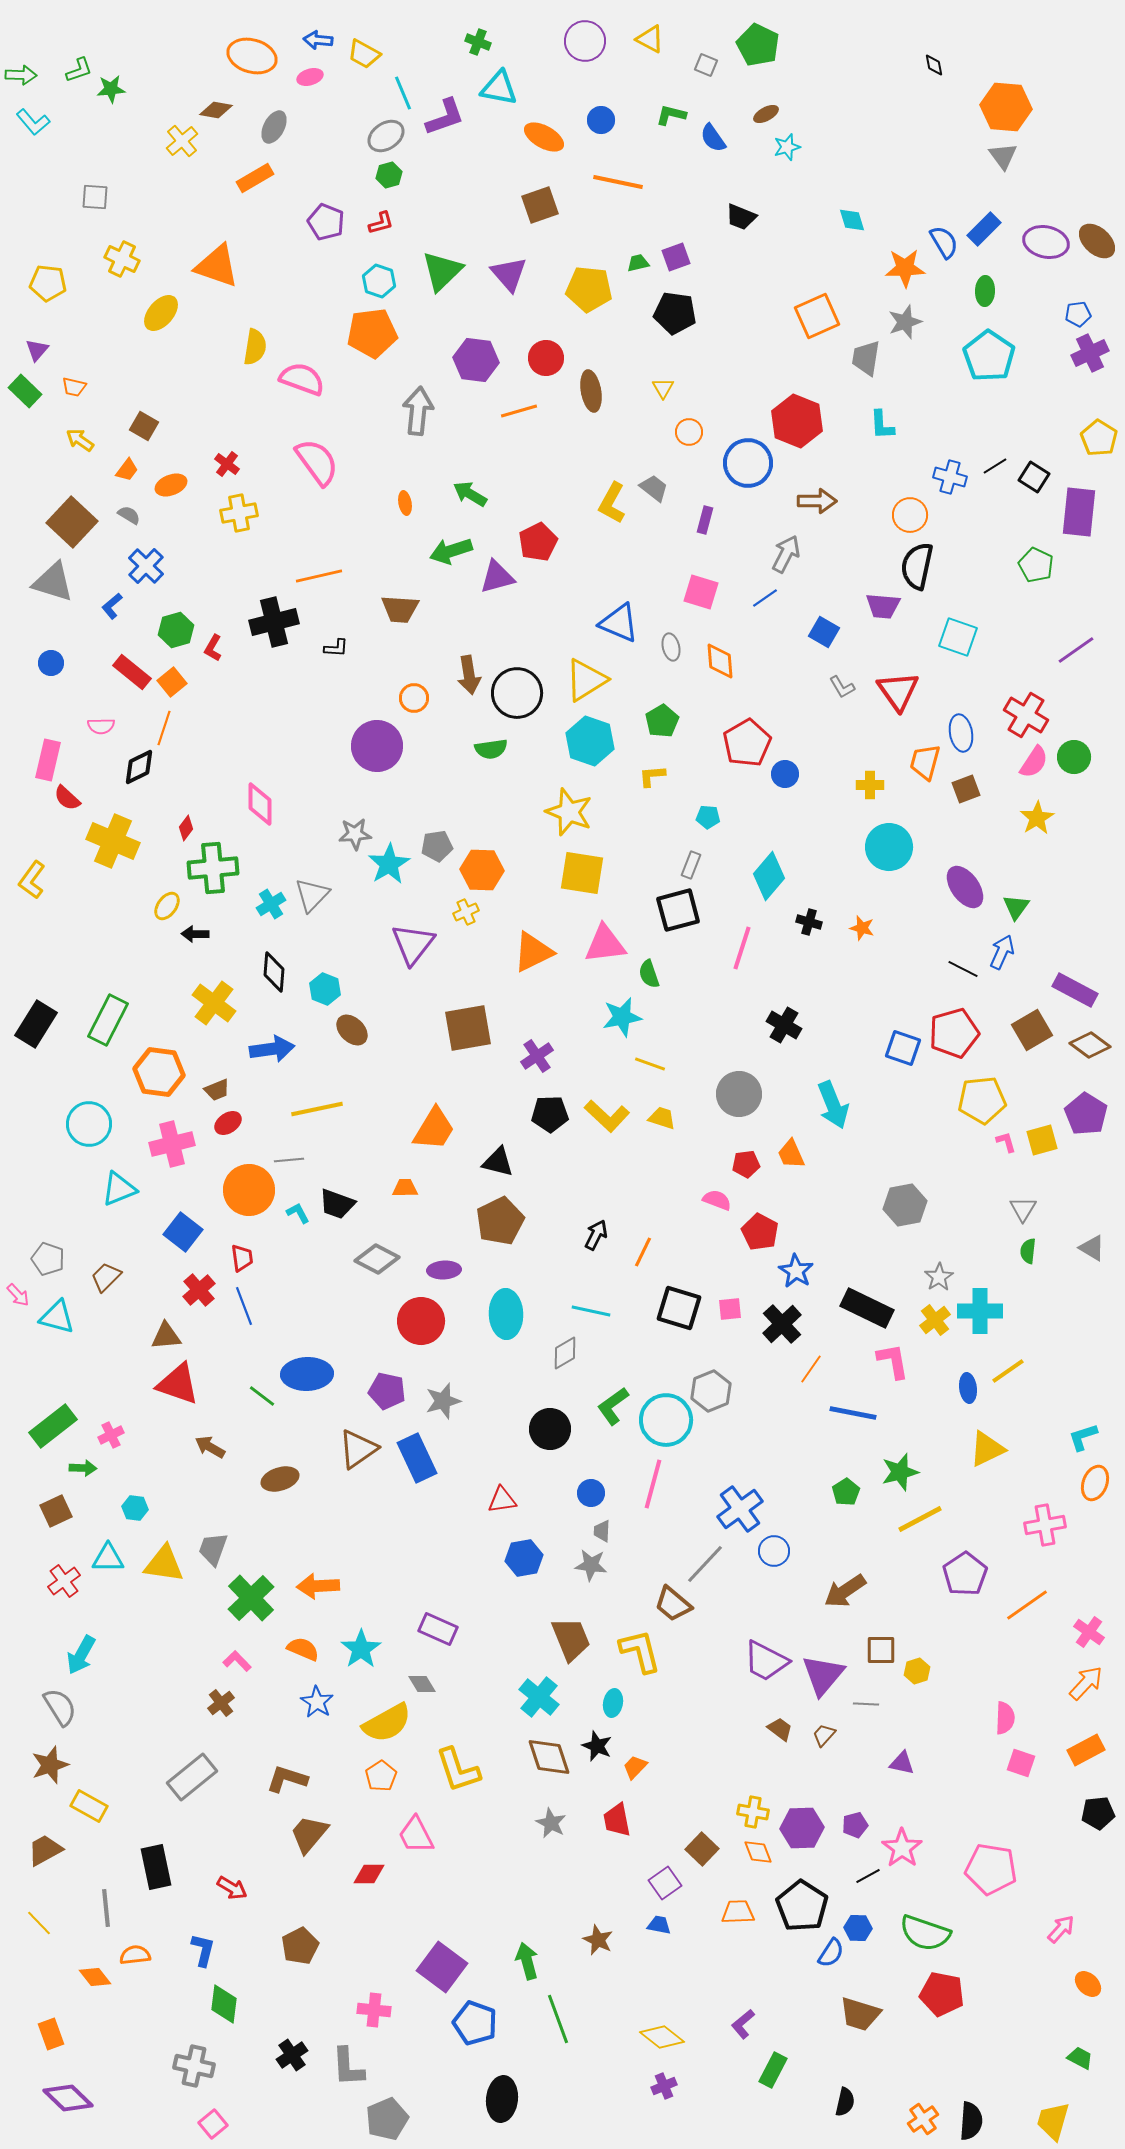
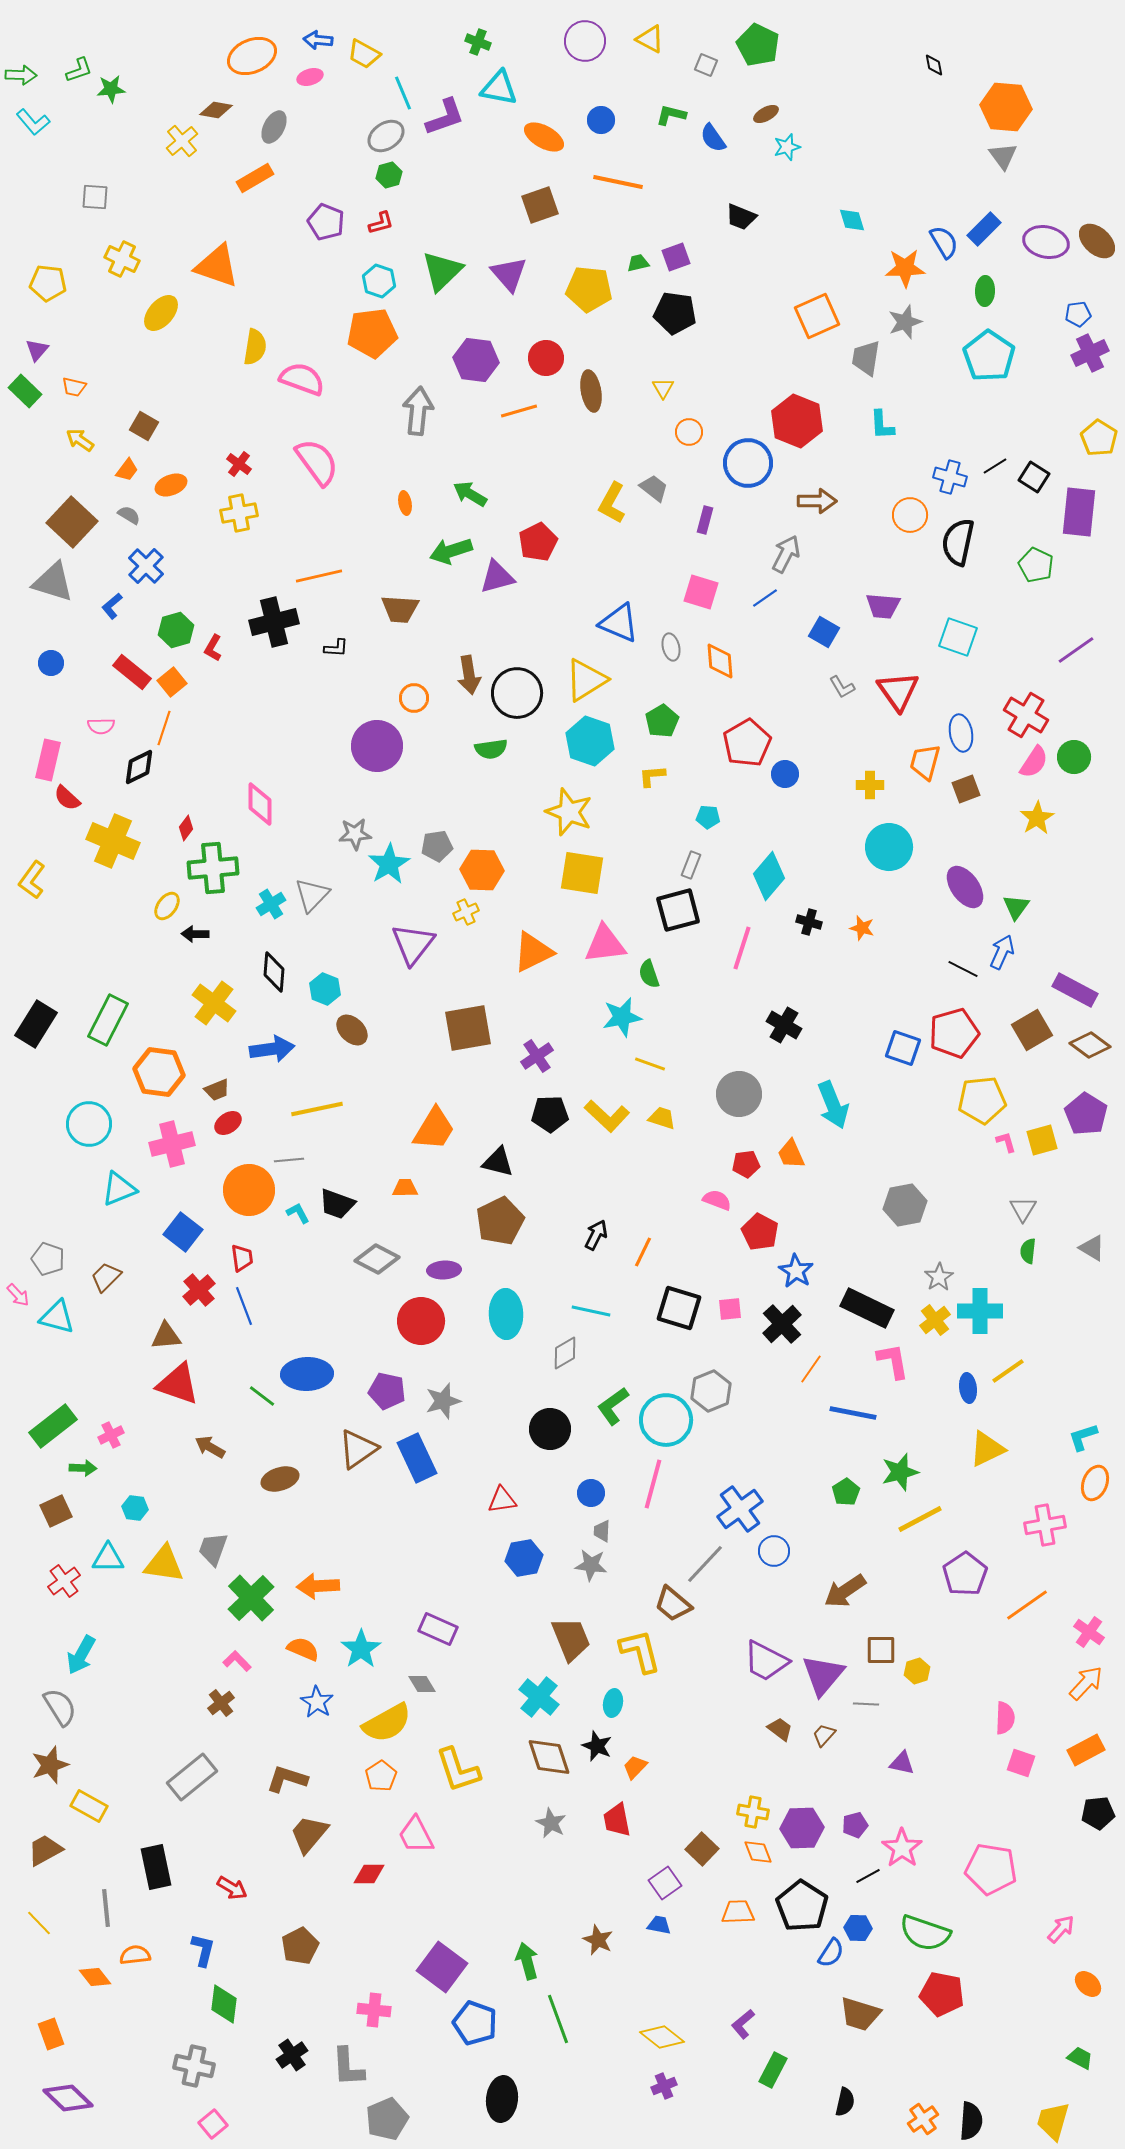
orange ellipse at (252, 56): rotated 39 degrees counterclockwise
red cross at (227, 464): moved 12 px right
black semicircle at (917, 566): moved 41 px right, 24 px up
